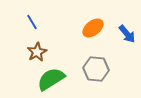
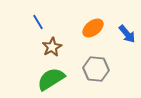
blue line: moved 6 px right
brown star: moved 15 px right, 5 px up
